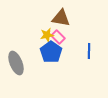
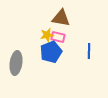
pink rectangle: rotated 32 degrees counterclockwise
blue pentagon: rotated 15 degrees clockwise
gray ellipse: rotated 30 degrees clockwise
